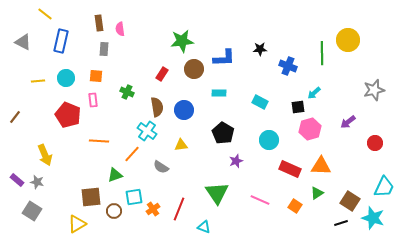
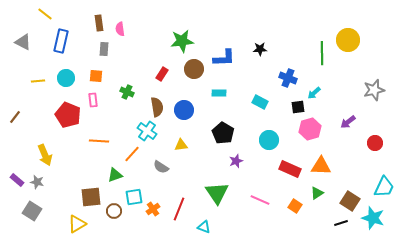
blue cross at (288, 66): moved 12 px down
